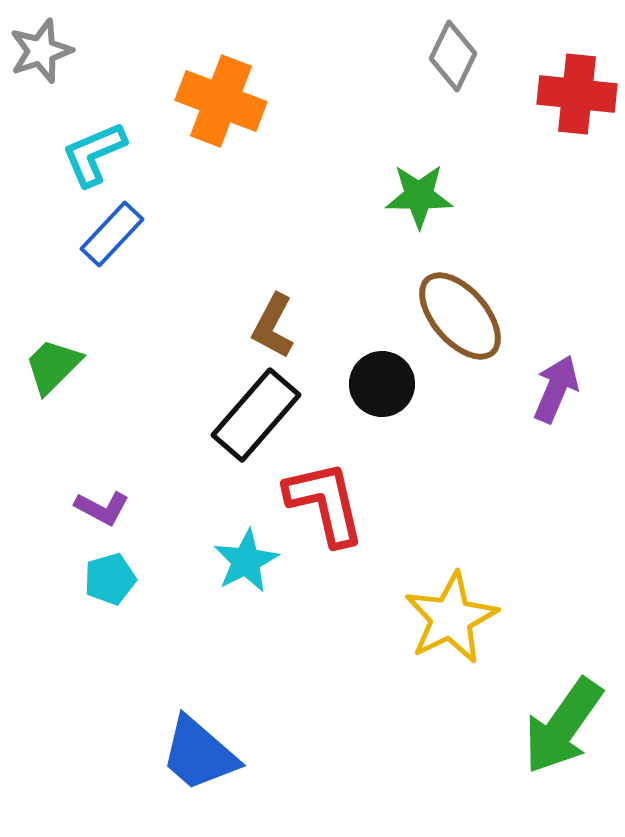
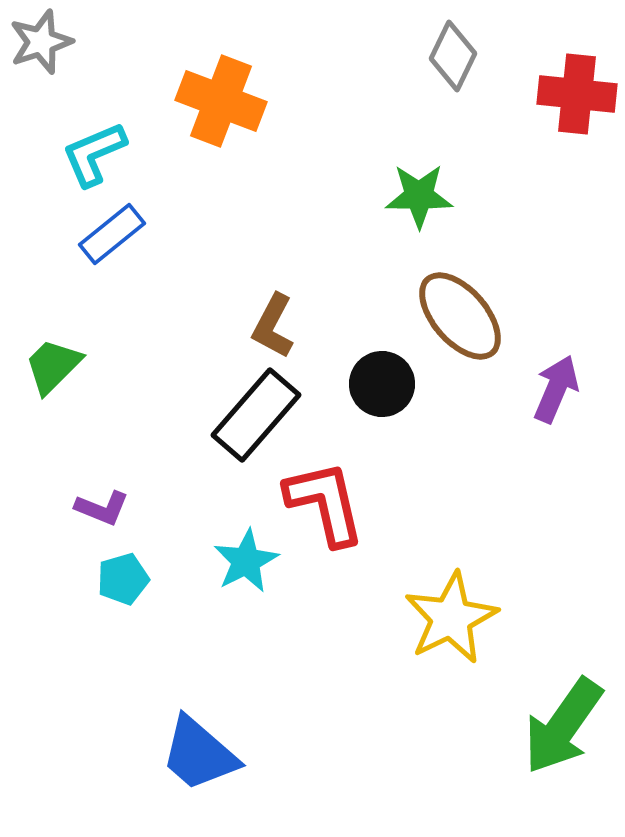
gray star: moved 9 px up
blue rectangle: rotated 8 degrees clockwise
purple L-shape: rotated 6 degrees counterclockwise
cyan pentagon: moved 13 px right
